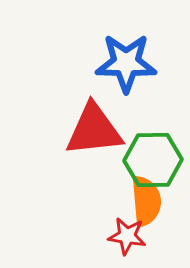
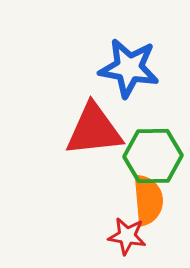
blue star: moved 3 px right, 5 px down; rotated 8 degrees clockwise
green hexagon: moved 4 px up
orange semicircle: moved 2 px right, 1 px up
